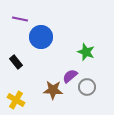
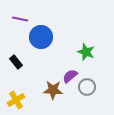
yellow cross: rotated 30 degrees clockwise
